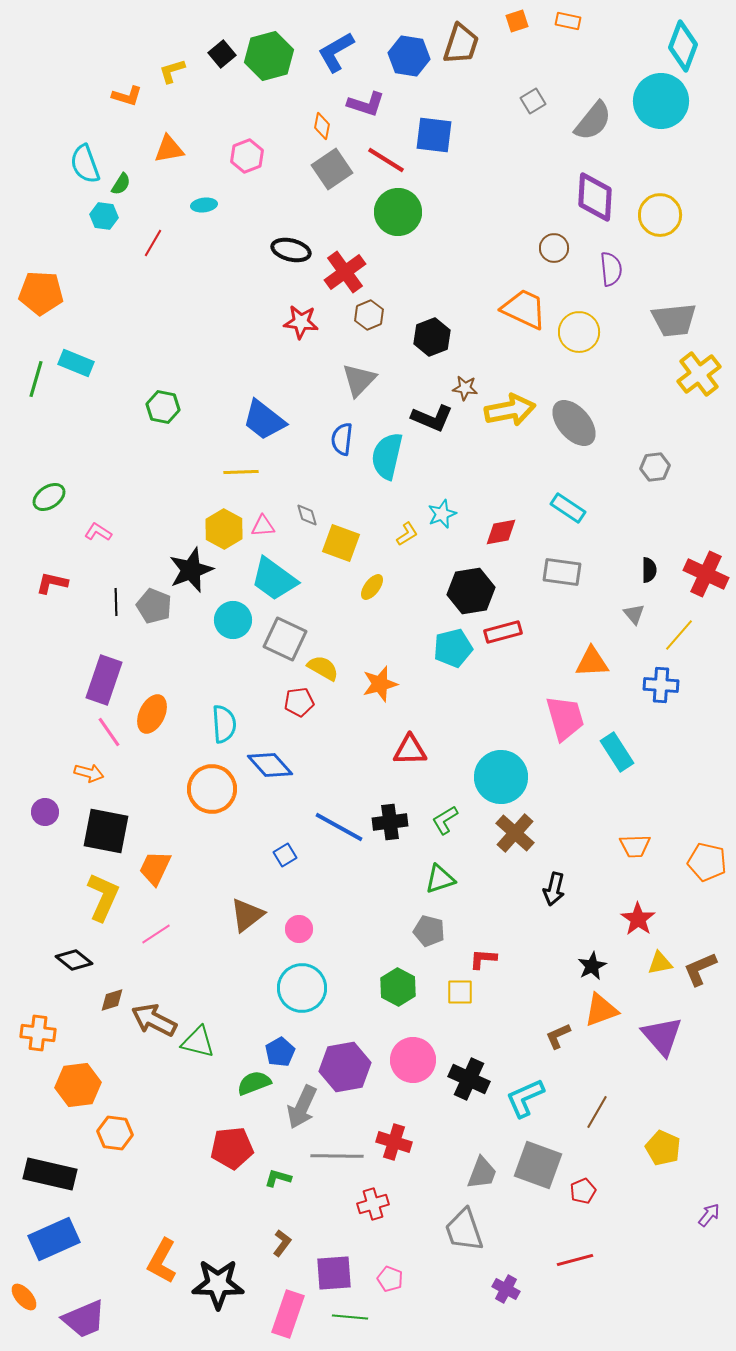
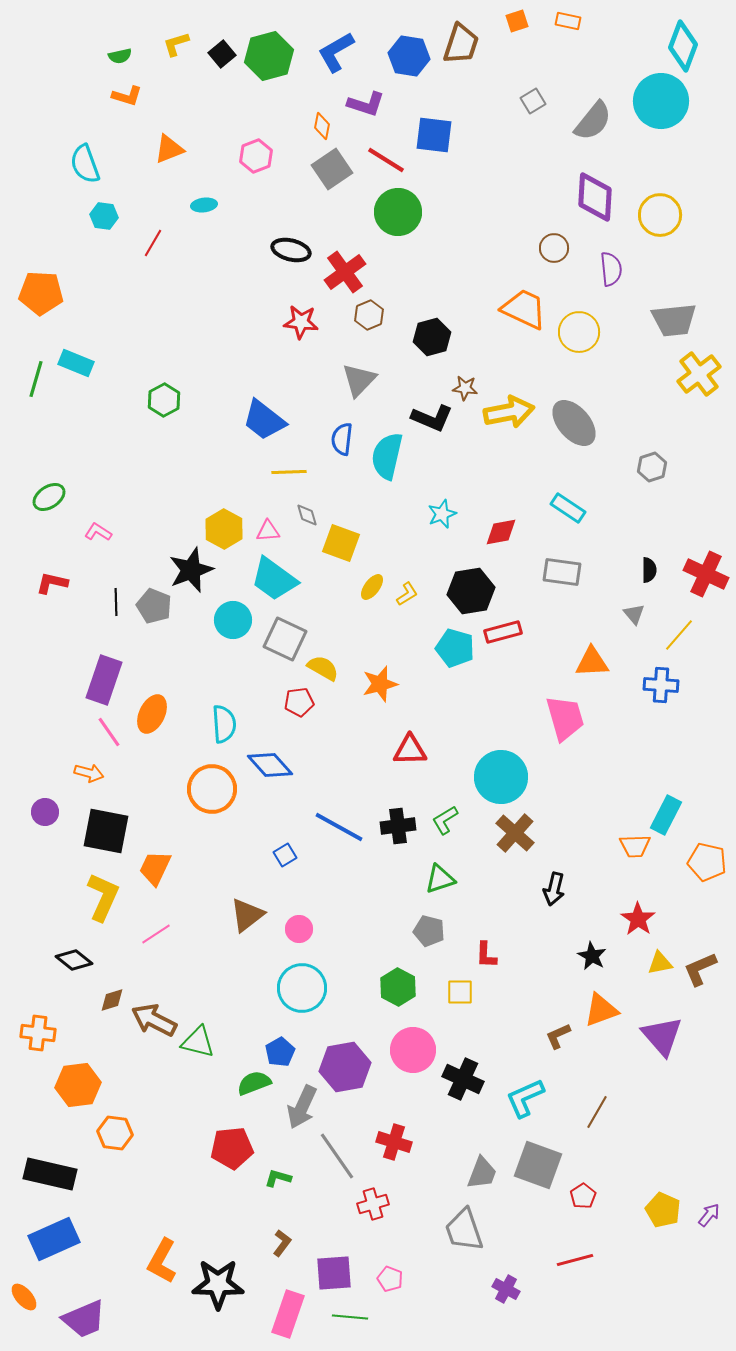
yellow L-shape at (172, 71): moved 4 px right, 27 px up
orange triangle at (169, 149): rotated 12 degrees counterclockwise
pink hexagon at (247, 156): moved 9 px right
green semicircle at (121, 184): moved 1 px left, 128 px up; rotated 45 degrees clockwise
black hexagon at (432, 337): rotated 6 degrees clockwise
green hexagon at (163, 407): moved 1 px right, 7 px up; rotated 20 degrees clockwise
yellow arrow at (510, 410): moved 1 px left, 2 px down
gray hexagon at (655, 467): moved 3 px left; rotated 12 degrees counterclockwise
yellow line at (241, 472): moved 48 px right
pink triangle at (263, 526): moved 5 px right, 5 px down
yellow L-shape at (407, 534): moved 60 px down
cyan pentagon at (453, 648): moved 2 px right; rotated 30 degrees clockwise
cyan rectangle at (617, 752): moved 49 px right, 63 px down; rotated 60 degrees clockwise
black cross at (390, 822): moved 8 px right, 4 px down
red L-shape at (483, 959): moved 3 px right, 4 px up; rotated 92 degrees counterclockwise
black star at (592, 966): moved 10 px up; rotated 16 degrees counterclockwise
pink circle at (413, 1060): moved 10 px up
black cross at (469, 1079): moved 6 px left
yellow pentagon at (663, 1148): moved 62 px down
gray line at (337, 1156): rotated 54 degrees clockwise
red pentagon at (583, 1191): moved 5 px down; rotated 10 degrees counterclockwise
